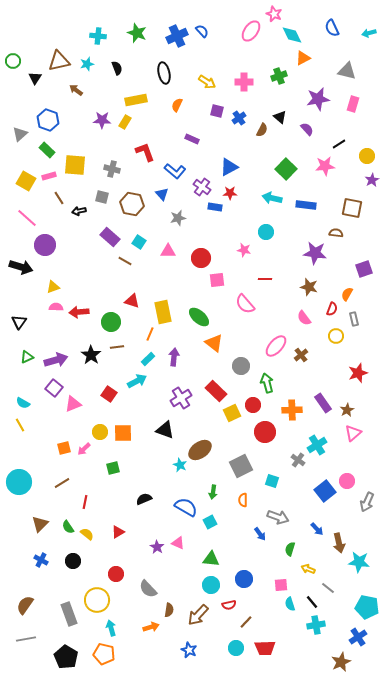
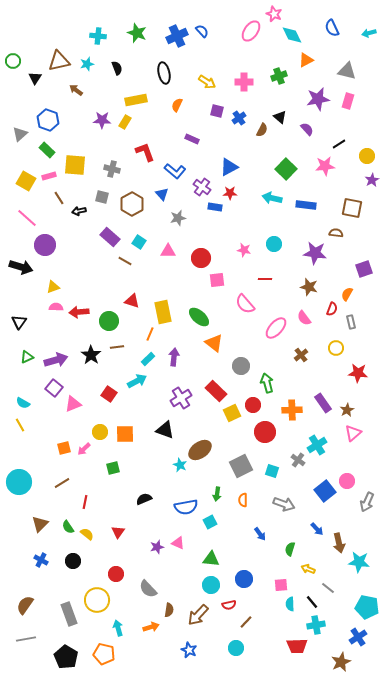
orange triangle at (303, 58): moved 3 px right, 2 px down
pink rectangle at (353, 104): moved 5 px left, 3 px up
brown hexagon at (132, 204): rotated 20 degrees clockwise
cyan circle at (266, 232): moved 8 px right, 12 px down
gray rectangle at (354, 319): moved 3 px left, 3 px down
green circle at (111, 322): moved 2 px left, 1 px up
yellow circle at (336, 336): moved 12 px down
pink ellipse at (276, 346): moved 18 px up
red star at (358, 373): rotated 24 degrees clockwise
orange square at (123, 433): moved 2 px right, 1 px down
cyan square at (272, 481): moved 10 px up
green arrow at (213, 492): moved 4 px right, 2 px down
blue semicircle at (186, 507): rotated 140 degrees clockwise
gray arrow at (278, 517): moved 6 px right, 13 px up
red triangle at (118, 532): rotated 24 degrees counterclockwise
purple star at (157, 547): rotated 24 degrees clockwise
cyan semicircle at (290, 604): rotated 16 degrees clockwise
cyan arrow at (111, 628): moved 7 px right
red trapezoid at (265, 648): moved 32 px right, 2 px up
